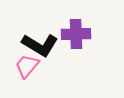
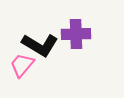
pink trapezoid: moved 5 px left, 1 px up
